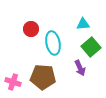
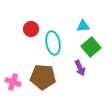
cyan triangle: moved 2 px down
